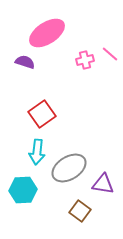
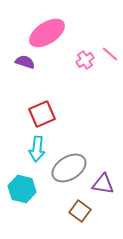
pink cross: rotated 18 degrees counterclockwise
red square: rotated 12 degrees clockwise
cyan arrow: moved 3 px up
cyan hexagon: moved 1 px left, 1 px up; rotated 16 degrees clockwise
